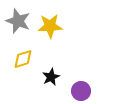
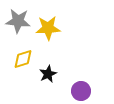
gray star: rotated 15 degrees counterclockwise
yellow star: moved 2 px left, 2 px down
black star: moved 3 px left, 3 px up
